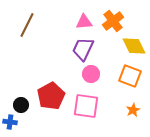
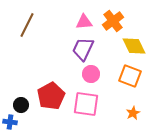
pink square: moved 2 px up
orange star: moved 3 px down
